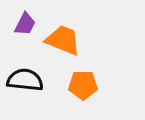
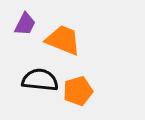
black semicircle: moved 15 px right
orange pentagon: moved 5 px left, 6 px down; rotated 16 degrees counterclockwise
